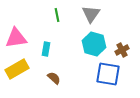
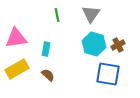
brown cross: moved 4 px left, 5 px up
brown semicircle: moved 6 px left, 3 px up
